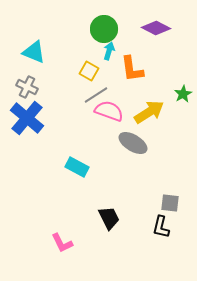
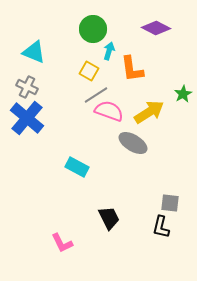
green circle: moved 11 px left
